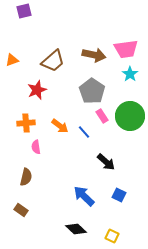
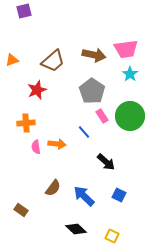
orange arrow: moved 3 px left, 18 px down; rotated 30 degrees counterclockwise
brown semicircle: moved 27 px right, 11 px down; rotated 24 degrees clockwise
